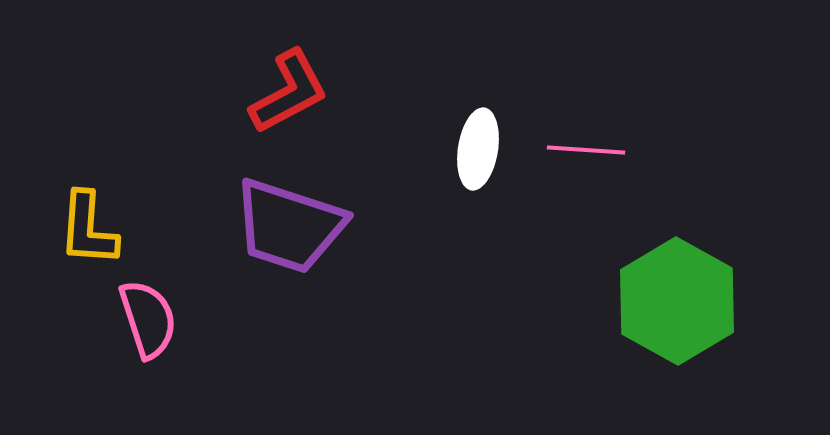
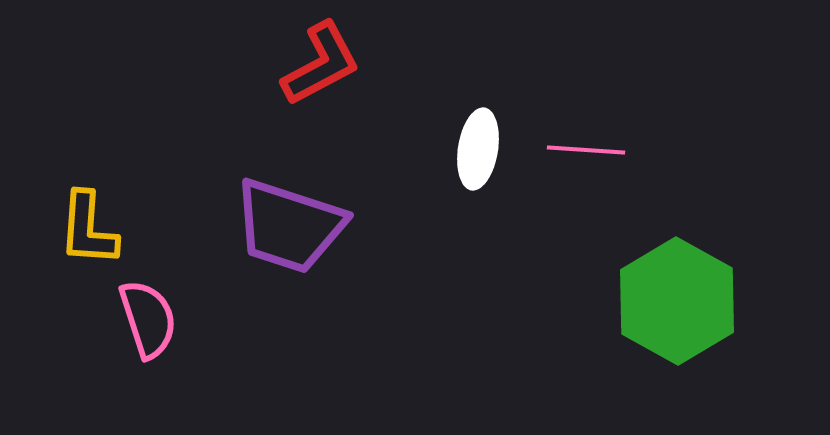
red L-shape: moved 32 px right, 28 px up
